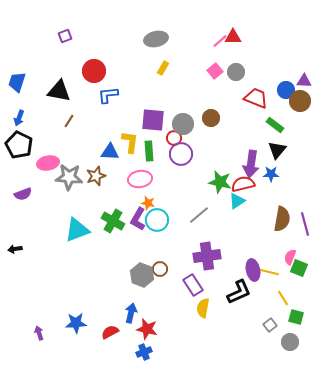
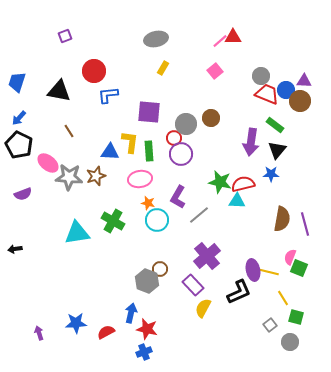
gray circle at (236, 72): moved 25 px right, 4 px down
red trapezoid at (256, 98): moved 11 px right, 4 px up
blue arrow at (19, 118): rotated 21 degrees clockwise
purple square at (153, 120): moved 4 px left, 8 px up
brown line at (69, 121): moved 10 px down; rotated 64 degrees counterclockwise
gray circle at (183, 124): moved 3 px right
pink ellipse at (48, 163): rotated 50 degrees clockwise
purple arrow at (251, 164): moved 22 px up
cyan triangle at (237, 201): rotated 36 degrees clockwise
purple L-shape at (138, 219): moved 40 px right, 22 px up
cyan triangle at (77, 230): moved 3 px down; rotated 12 degrees clockwise
purple cross at (207, 256): rotated 32 degrees counterclockwise
gray hexagon at (142, 275): moved 5 px right, 6 px down
purple rectangle at (193, 285): rotated 10 degrees counterclockwise
yellow semicircle at (203, 308): rotated 18 degrees clockwise
red semicircle at (110, 332): moved 4 px left
